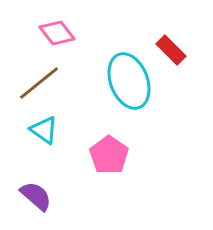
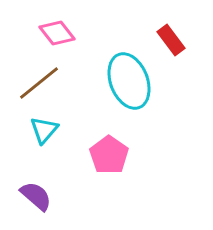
red rectangle: moved 10 px up; rotated 8 degrees clockwise
cyan triangle: rotated 36 degrees clockwise
